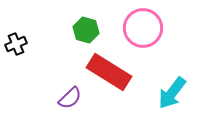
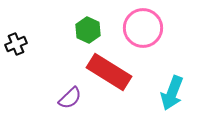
green hexagon: moved 2 px right; rotated 10 degrees clockwise
cyan arrow: rotated 16 degrees counterclockwise
